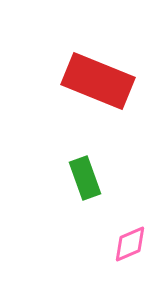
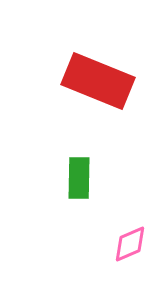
green rectangle: moved 6 px left; rotated 21 degrees clockwise
